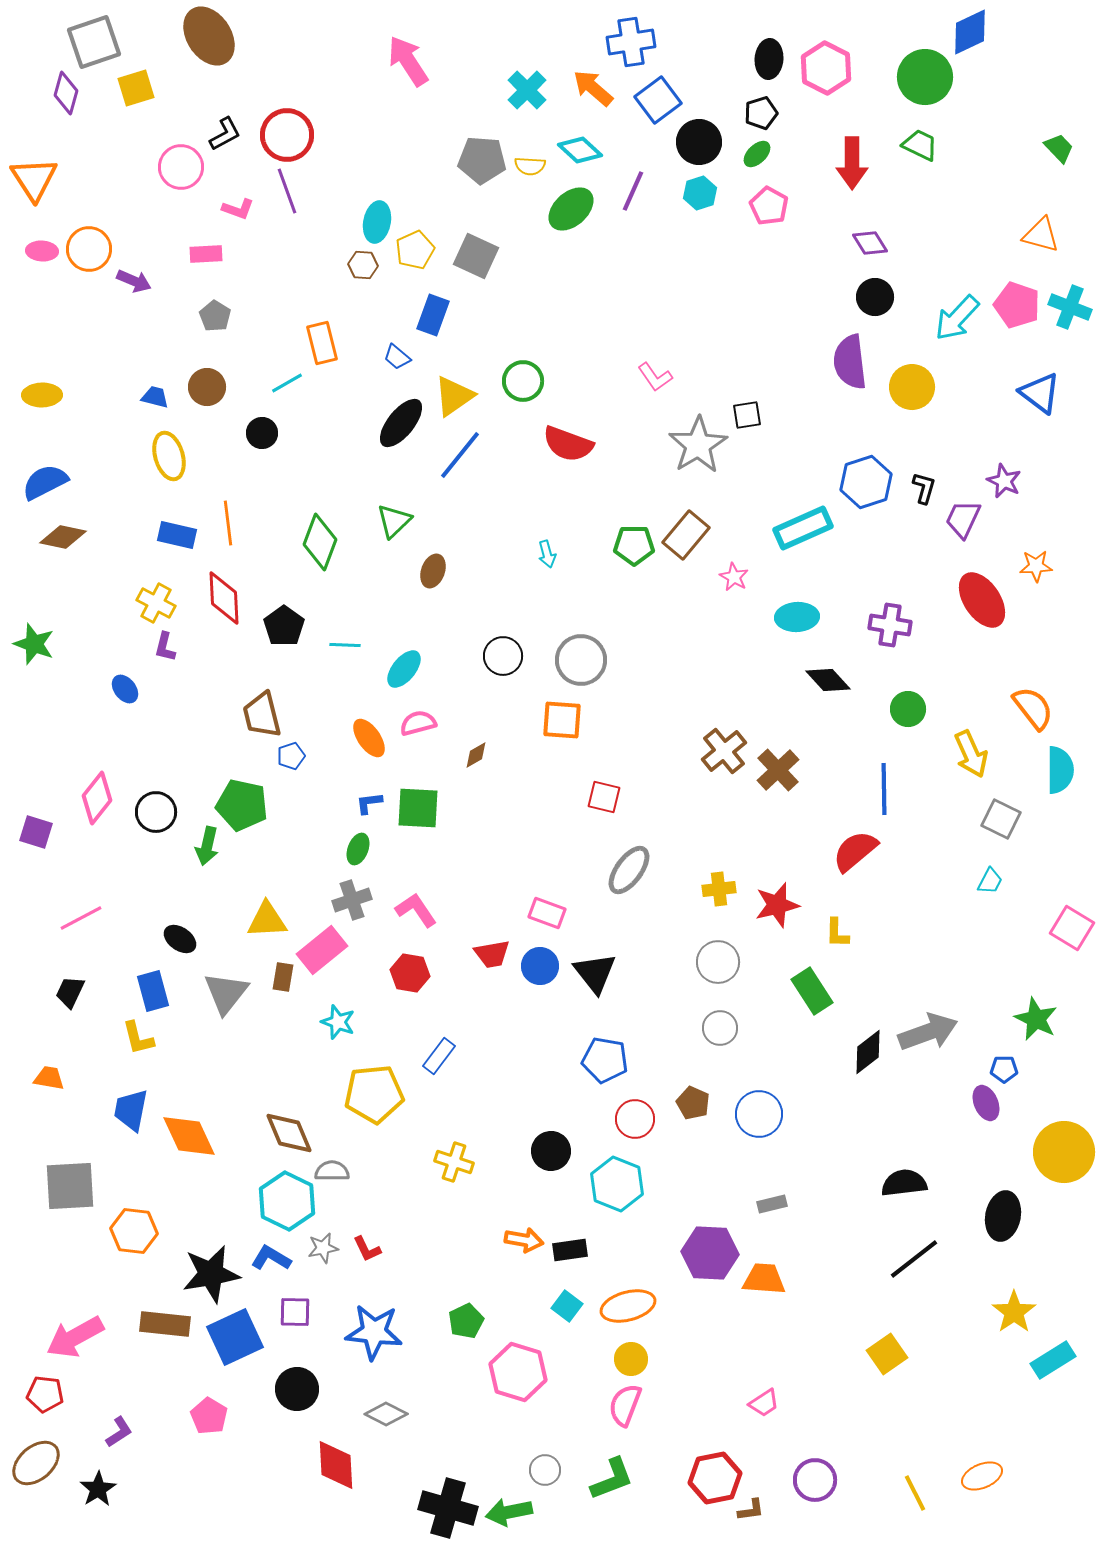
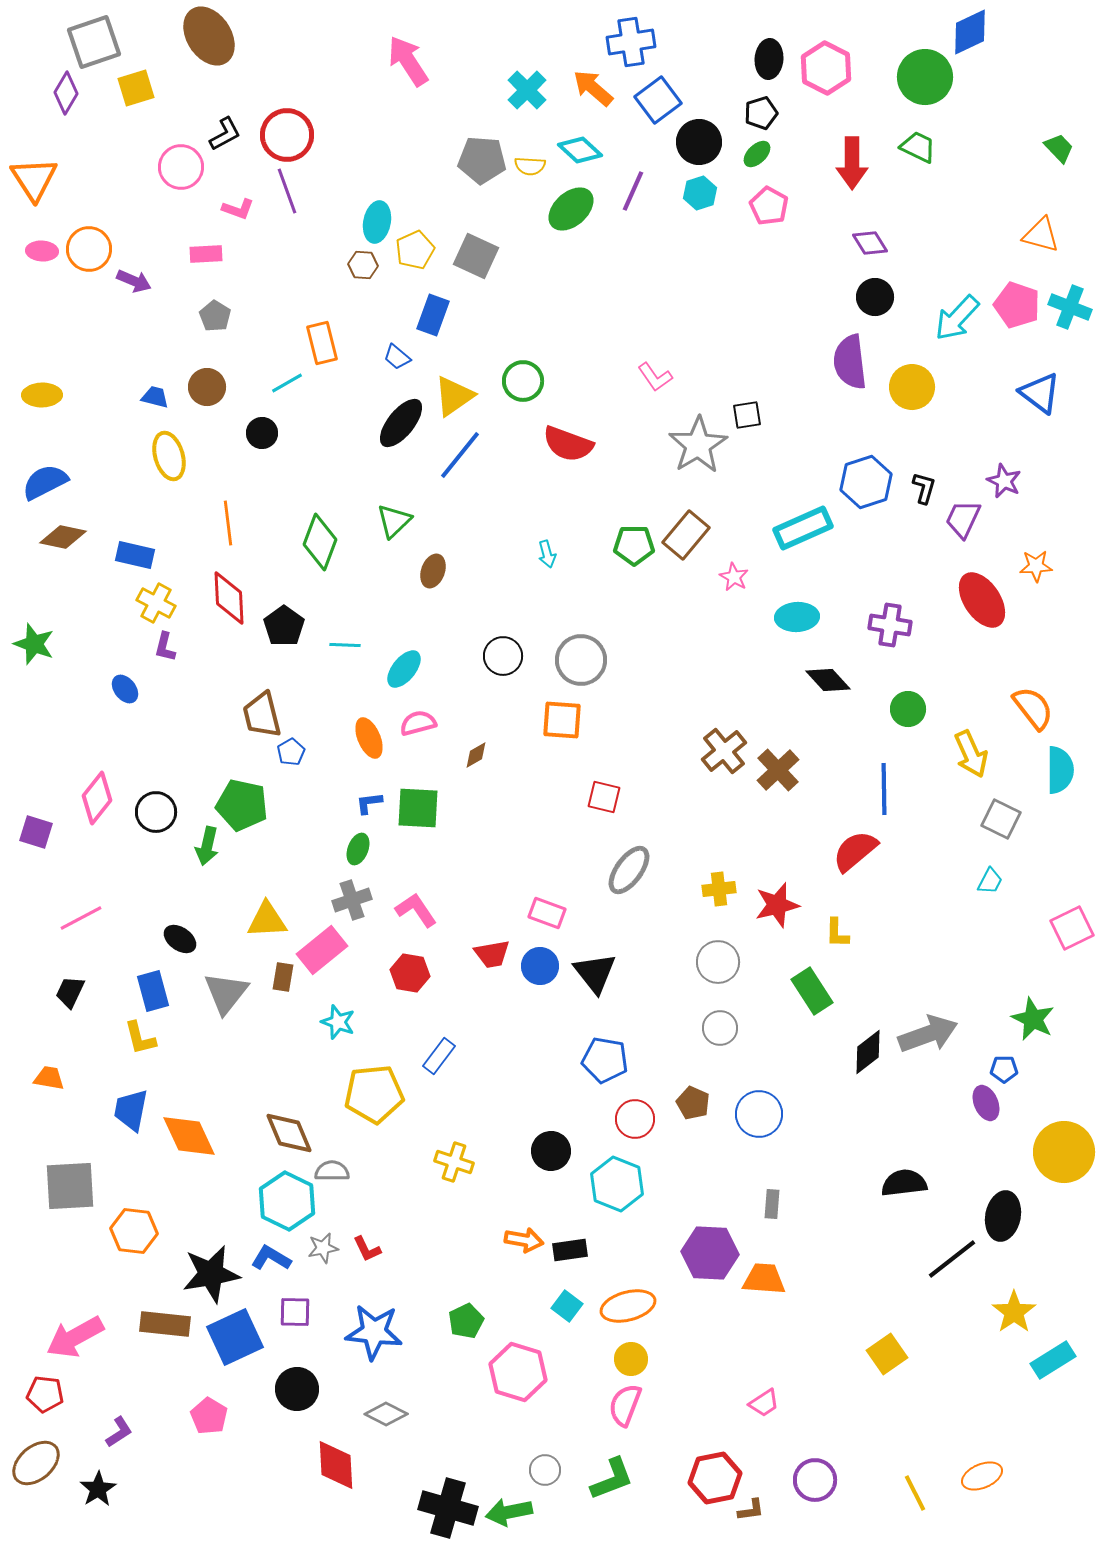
purple diamond at (66, 93): rotated 15 degrees clockwise
green trapezoid at (920, 145): moved 2 px left, 2 px down
blue rectangle at (177, 535): moved 42 px left, 20 px down
red diamond at (224, 598): moved 5 px right
orange ellipse at (369, 738): rotated 12 degrees clockwise
blue pentagon at (291, 756): moved 4 px up; rotated 12 degrees counterclockwise
pink square at (1072, 928): rotated 33 degrees clockwise
green star at (1036, 1019): moved 3 px left
gray arrow at (928, 1032): moved 2 px down
yellow L-shape at (138, 1038): moved 2 px right
gray rectangle at (772, 1204): rotated 72 degrees counterclockwise
black line at (914, 1259): moved 38 px right
